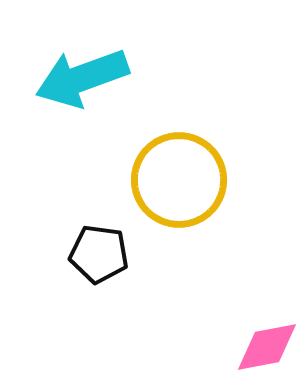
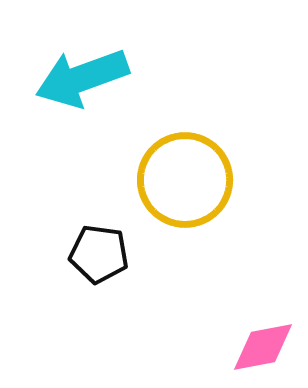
yellow circle: moved 6 px right
pink diamond: moved 4 px left
